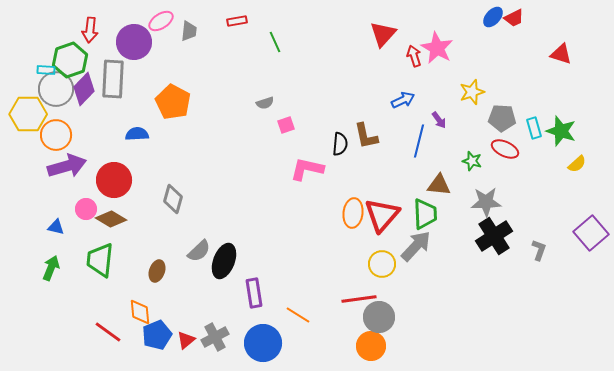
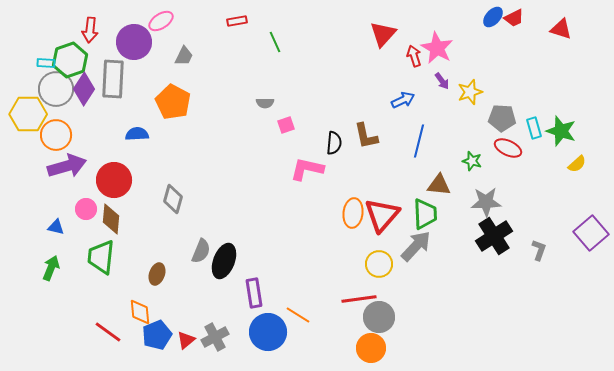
gray trapezoid at (189, 31): moved 5 px left, 25 px down; rotated 20 degrees clockwise
red triangle at (561, 54): moved 25 px up
cyan rectangle at (46, 70): moved 7 px up
purple diamond at (84, 89): rotated 12 degrees counterclockwise
yellow star at (472, 92): moved 2 px left
gray semicircle at (265, 103): rotated 18 degrees clockwise
purple arrow at (439, 120): moved 3 px right, 39 px up
black semicircle at (340, 144): moved 6 px left, 1 px up
red ellipse at (505, 149): moved 3 px right, 1 px up
brown diamond at (111, 219): rotated 64 degrees clockwise
gray semicircle at (199, 251): moved 2 px right; rotated 25 degrees counterclockwise
green trapezoid at (100, 260): moved 1 px right, 3 px up
yellow circle at (382, 264): moved 3 px left
brown ellipse at (157, 271): moved 3 px down
blue circle at (263, 343): moved 5 px right, 11 px up
orange circle at (371, 346): moved 2 px down
